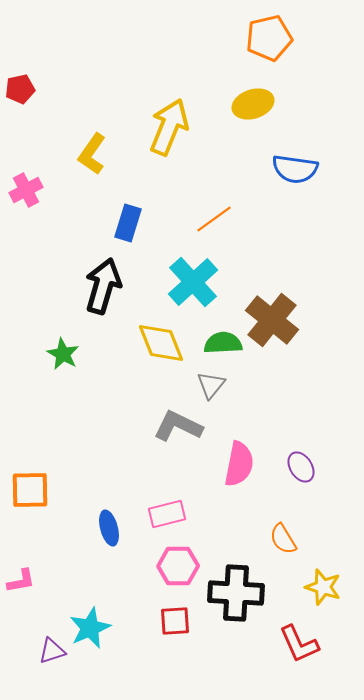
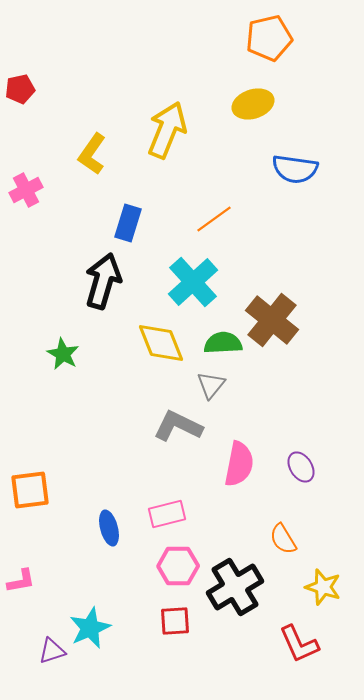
yellow arrow: moved 2 px left, 3 px down
black arrow: moved 5 px up
orange square: rotated 6 degrees counterclockwise
black cross: moved 1 px left, 6 px up; rotated 34 degrees counterclockwise
